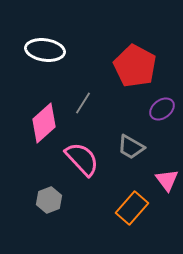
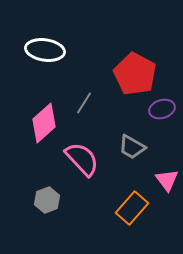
red pentagon: moved 8 px down
gray line: moved 1 px right
purple ellipse: rotated 20 degrees clockwise
gray trapezoid: moved 1 px right
gray hexagon: moved 2 px left
